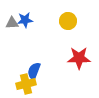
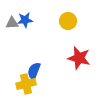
red star: rotated 15 degrees clockwise
